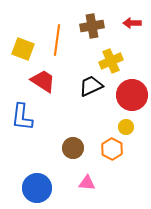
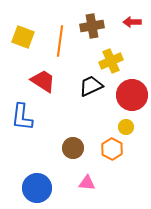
red arrow: moved 1 px up
orange line: moved 3 px right, 1 px down
yellow square: moved 12 px up
